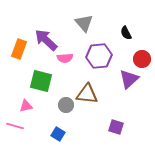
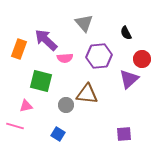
purple square: moved 8 px right, 7 px down; rotated 21 degrees counterclockwise
